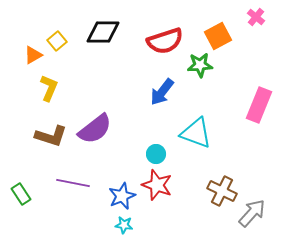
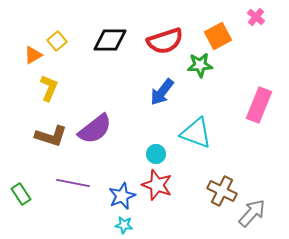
black diamond: moved 7 px right, 8 px down
